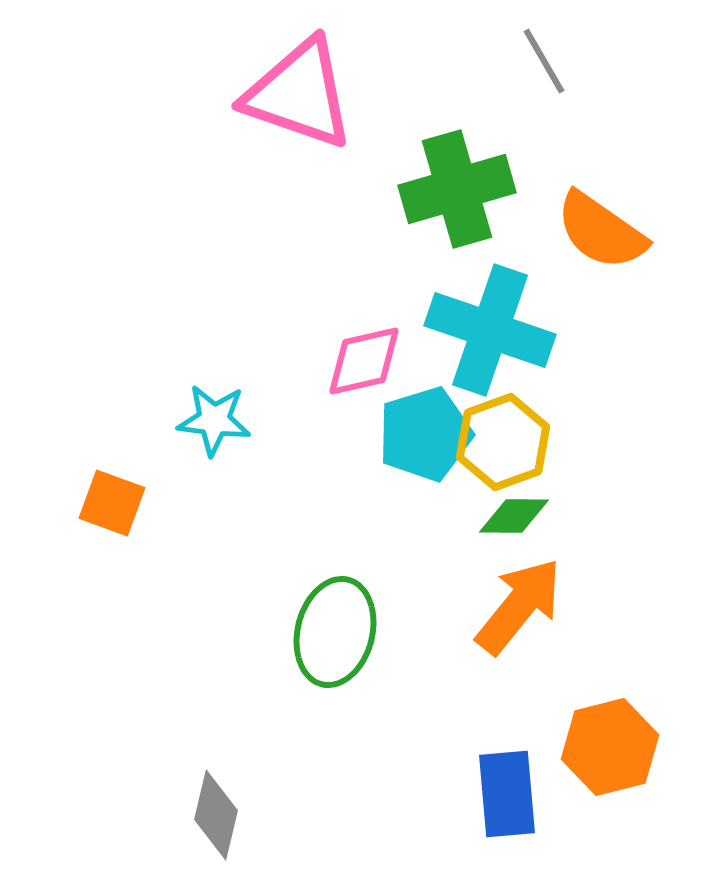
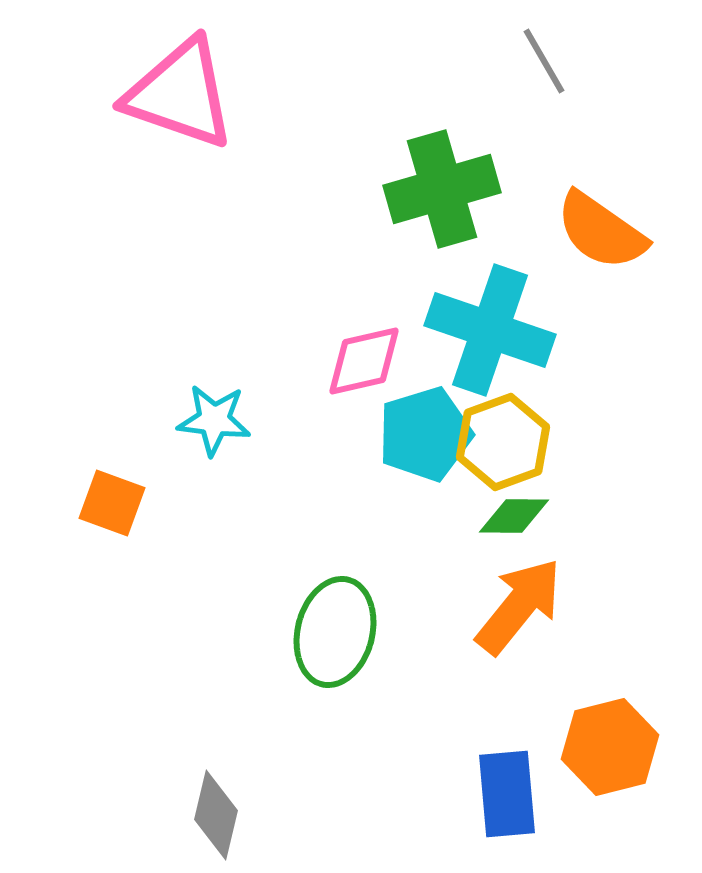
pink triangle: moved 119 px left
green cross: moved 15 px left
